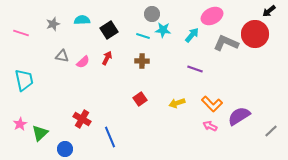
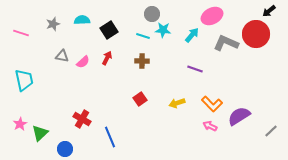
red circle: moved 1 px right
